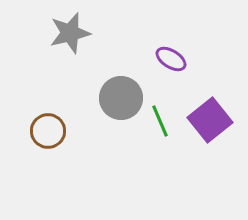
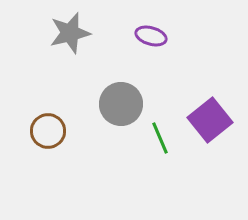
purple ellipse: moved 20 px left, 23 px up; rotated 16 degrees counterclockwise
gray circle: moved 6 px down
green line: moved 17 px down
